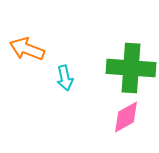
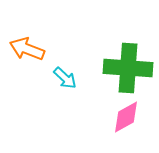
green cross: moved 3 px left
cyan arrow: rotated 35 degrees counterclockwise
